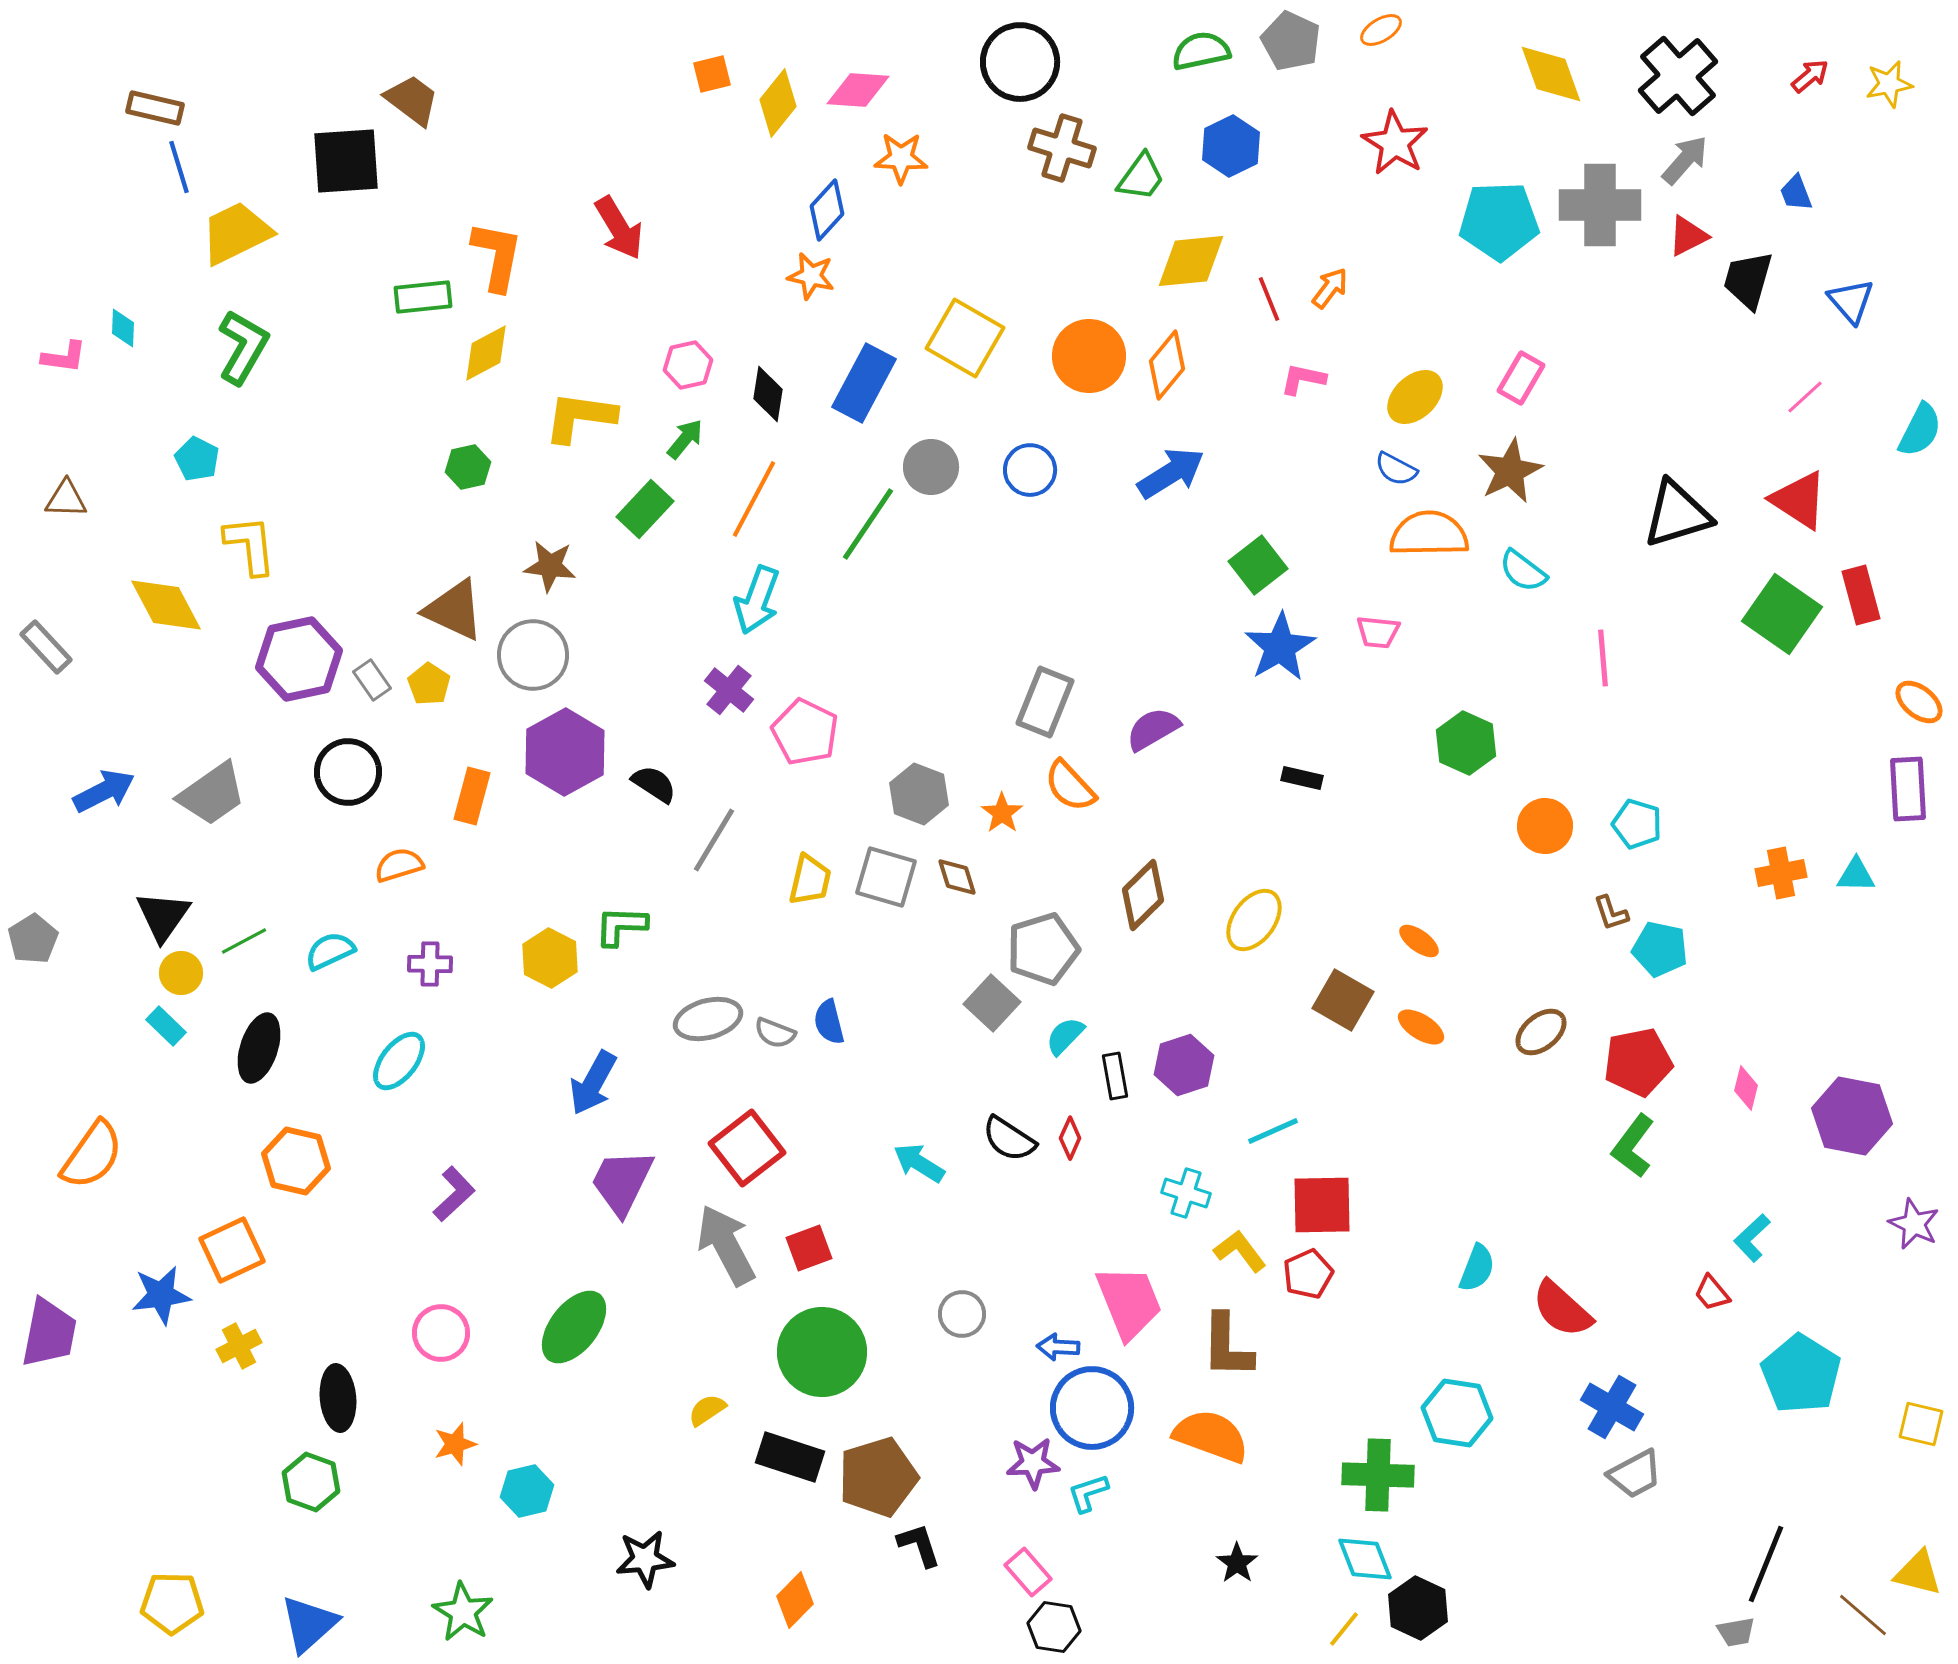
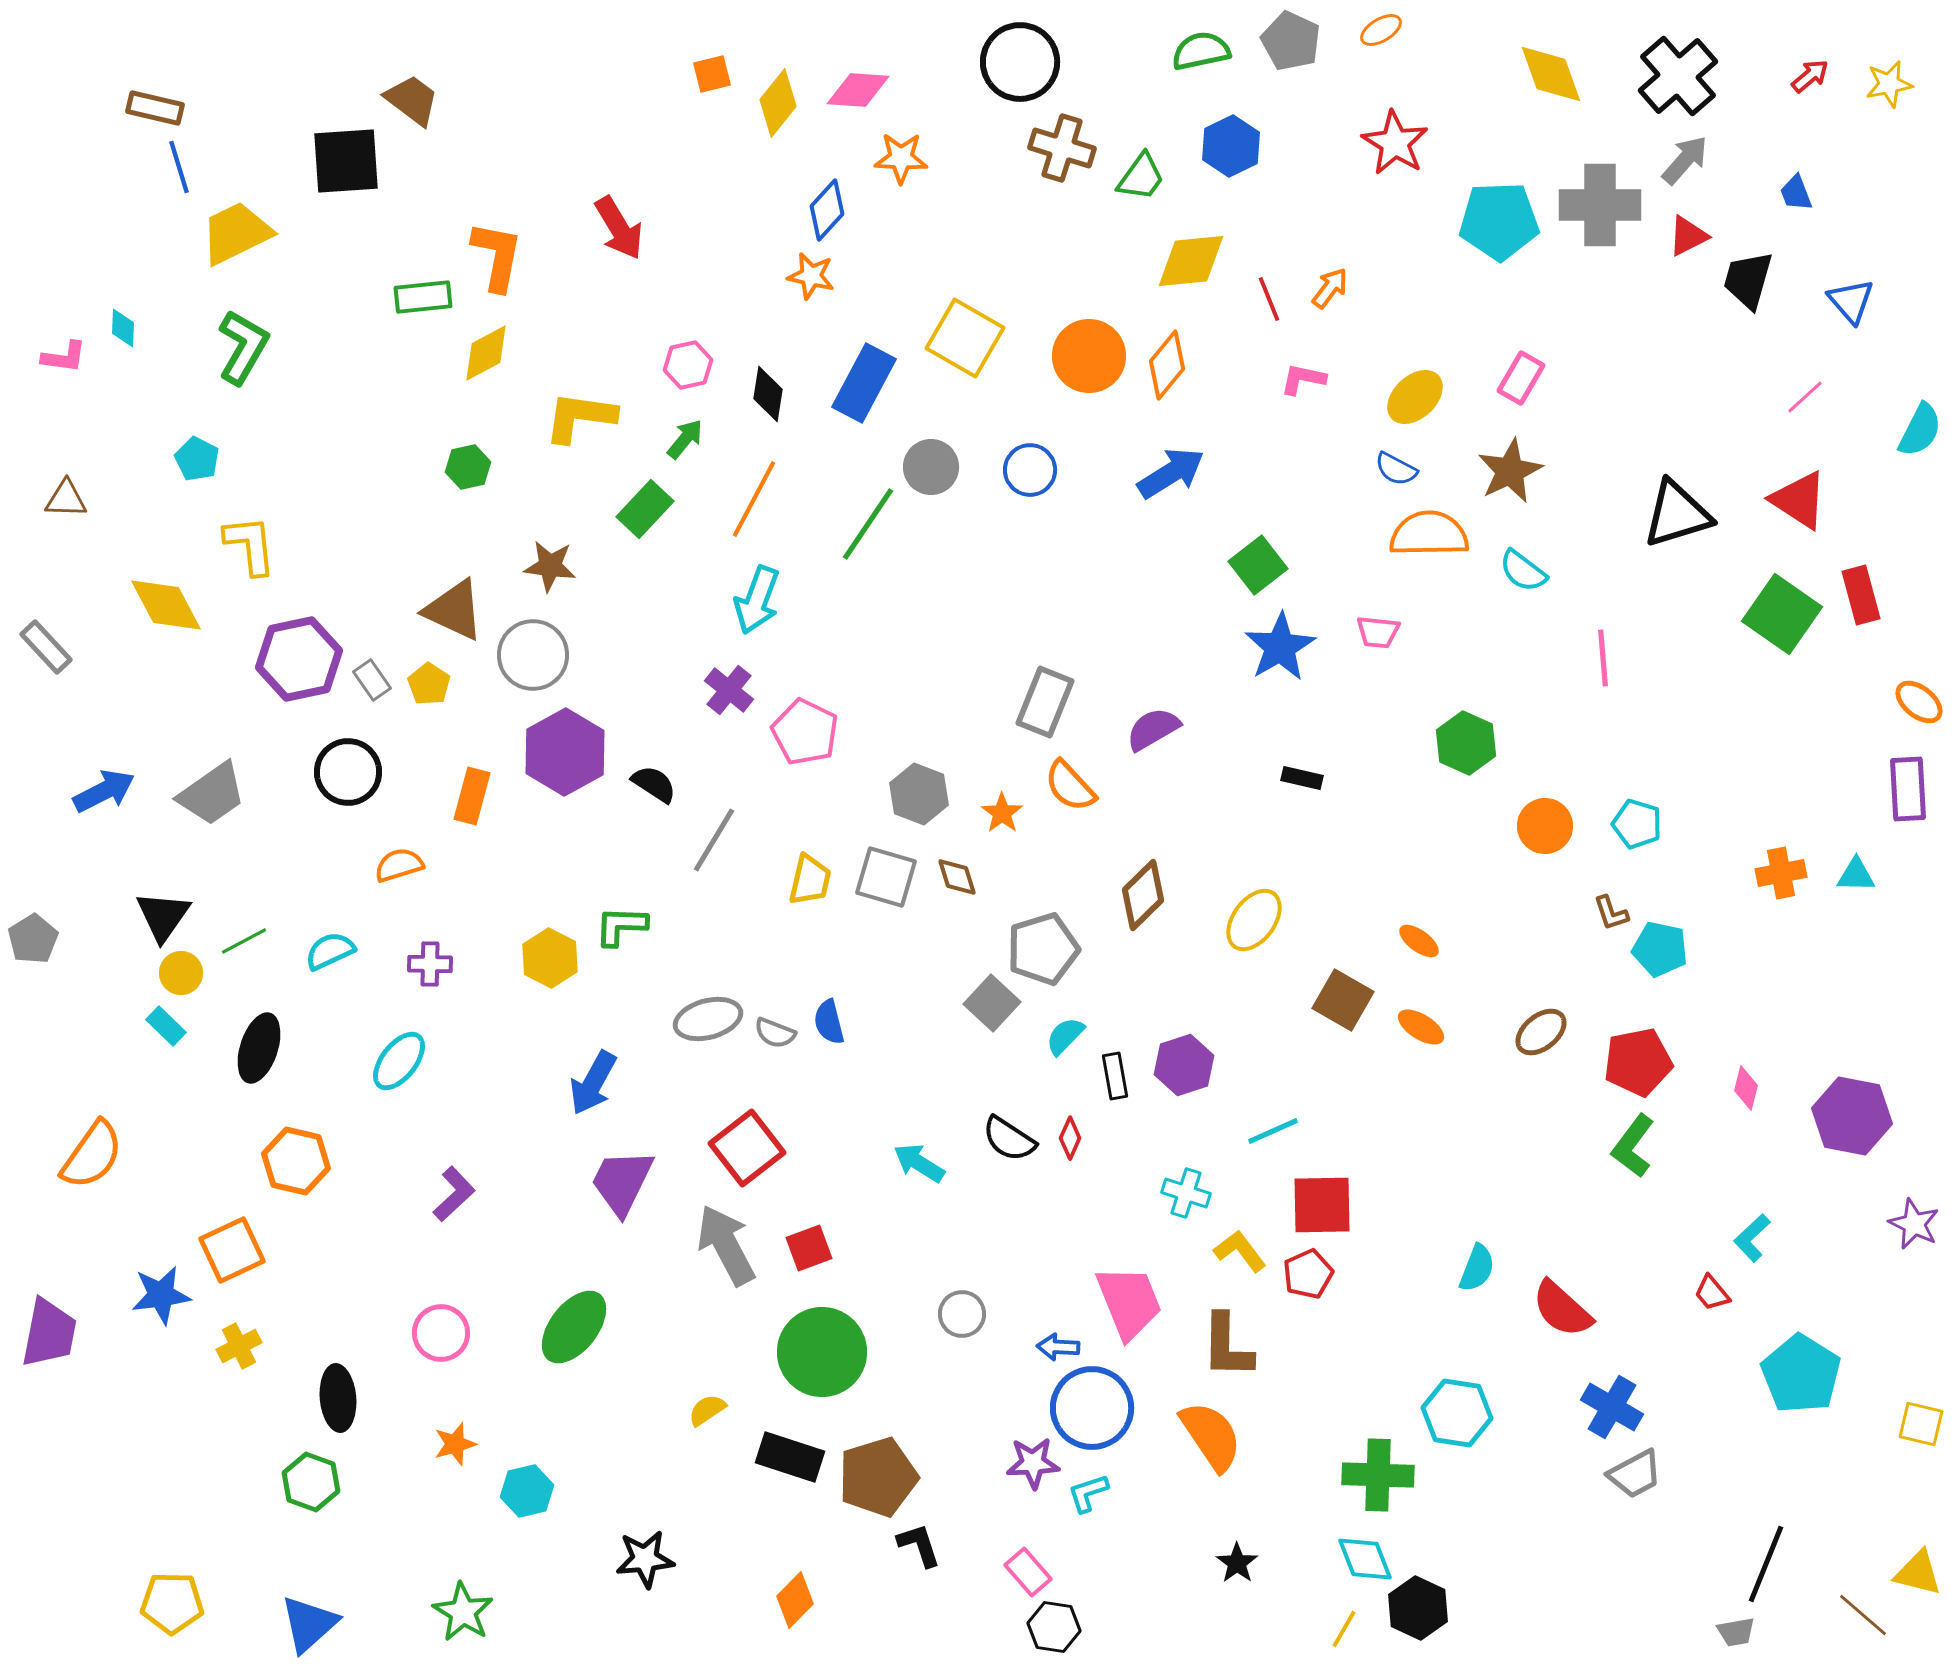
orange semicircle at (1211, 1436): rotated 36 degrees clockwise
yellow line at (1344, 1629): rotated 9 degrees counterclockwise
